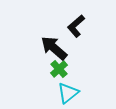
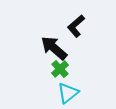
green cross: moved 1 px right
